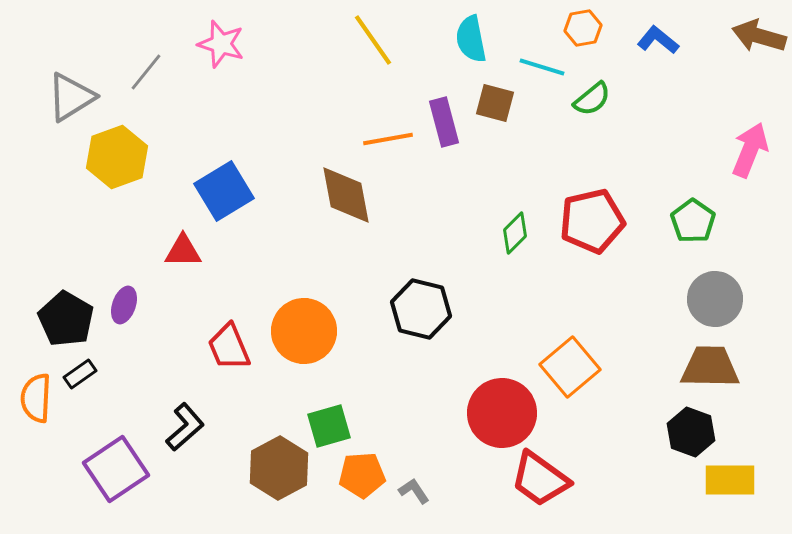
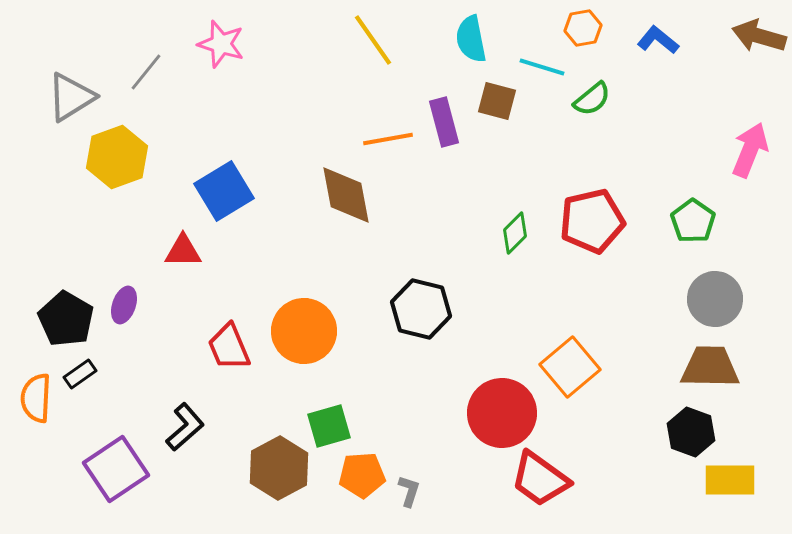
brown square at (495, 103): moved 2 px right, 2 px up
gray L-shape at (414, 491): moved 5 px left; rotated 52 degrees clockwise
